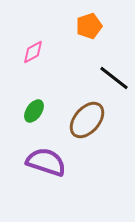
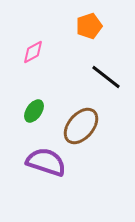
black line: moved 8 px left, 1 px up
brown ellipse: moved 6 px left, 6 px down
